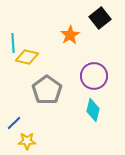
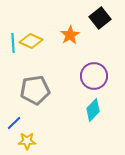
yellow diamond: moved 4 px right, 16 px up; rotated 10 degrees clockwise
gray pentagon: moved 12 px left; rotated 28 degrees clockwise
cyan diamond: rotated 30 degrees clockwise
